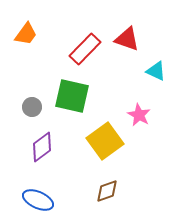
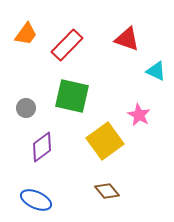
red rectangle: moved 18 px left, 4 px up
gray circle: moved 6 px left, 1 px down
brown diamond: rotated 70 degrees clockwise
blue ellipse: moved 2 px left
